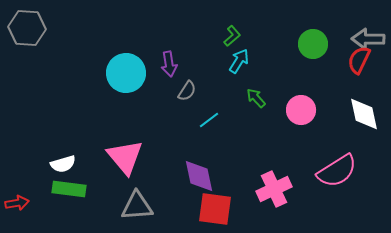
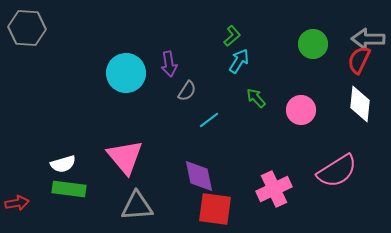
white diamond: moved 4 px left, 10 px up; rotated 18 degrees clockwise
